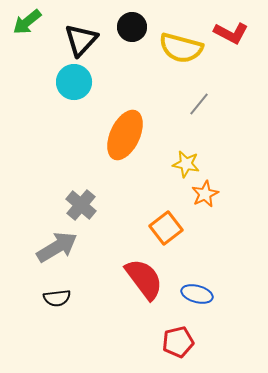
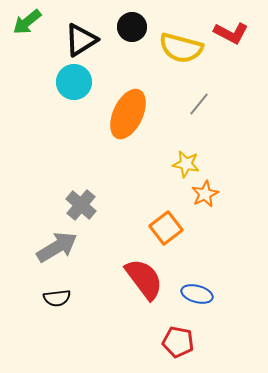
black triangle: rotated 15 degrees clockwise
orange ellipse: moved 3 px right, 21 px up
red pentagon: rotated 24 degrees clockwise
